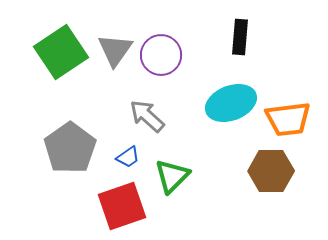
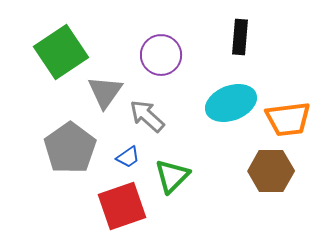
gray triangle: moved 10 px left, 42 px down
